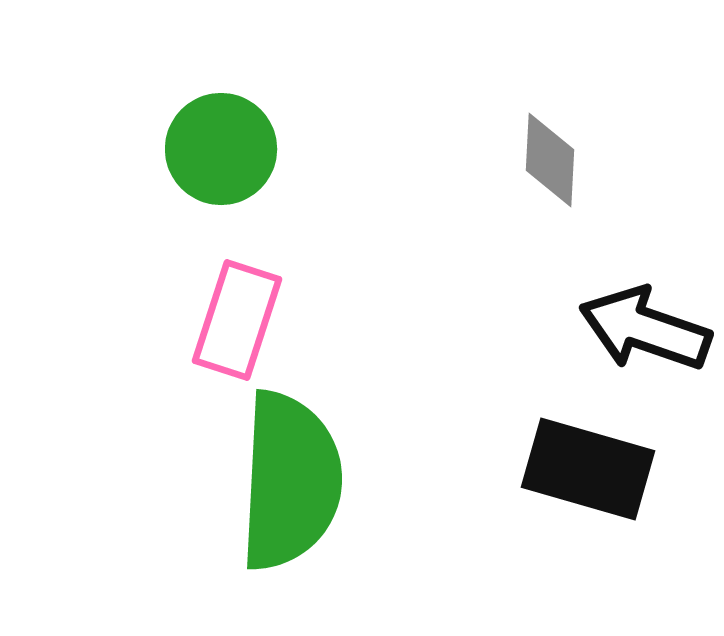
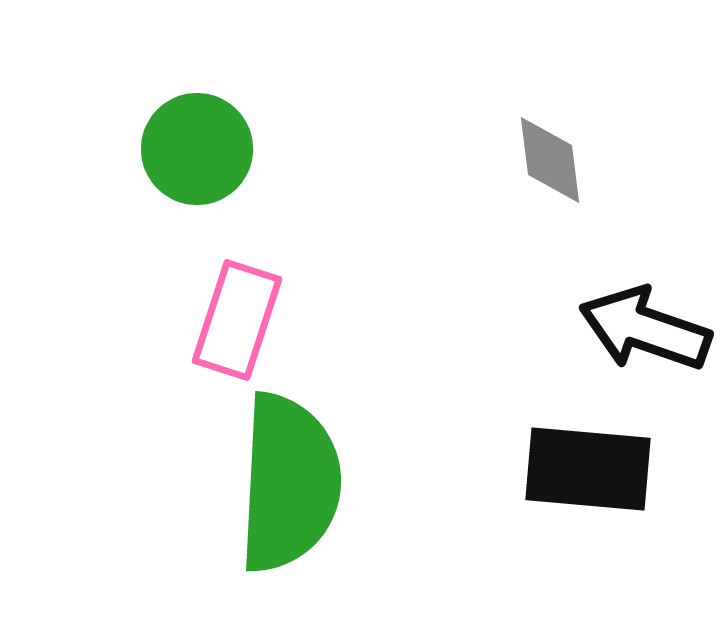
green circle: moved 24 px left
gray diamond: rotated 10 degrees counterclockwise
black rectangle: rotated 11 degrees counterclockwise
green semicircle: moved 1 px left, 2 px down
